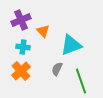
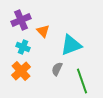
cyan cross: rotated 16 degrees clockwise
green line: moved 1 px right
